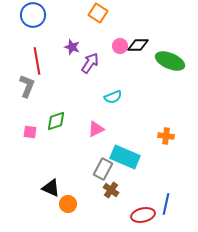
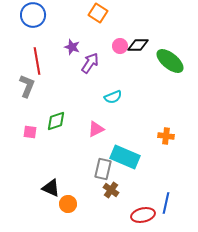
green ellipse: rotated 16 degrees clockwise
gray rectangle: rotated 15 degrees counterclockwise
blue line: moved 1 px up
